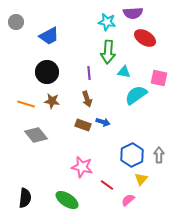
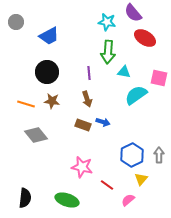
purple semicircle: rotated 54 degrees clockwise
green ellipse: rotated 15 degrees counterclockwise
